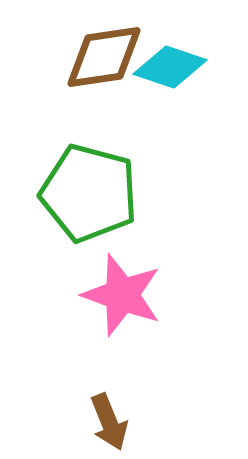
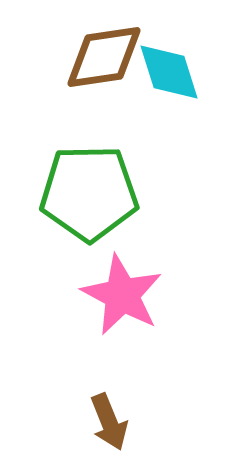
cyan diamond: moved 1 px left, 5 px down; rotated 54 degrees clockwise
green pentagon: rotated 16 degrees counterclockwise
pink star: rotated 8 degrees clockwise
